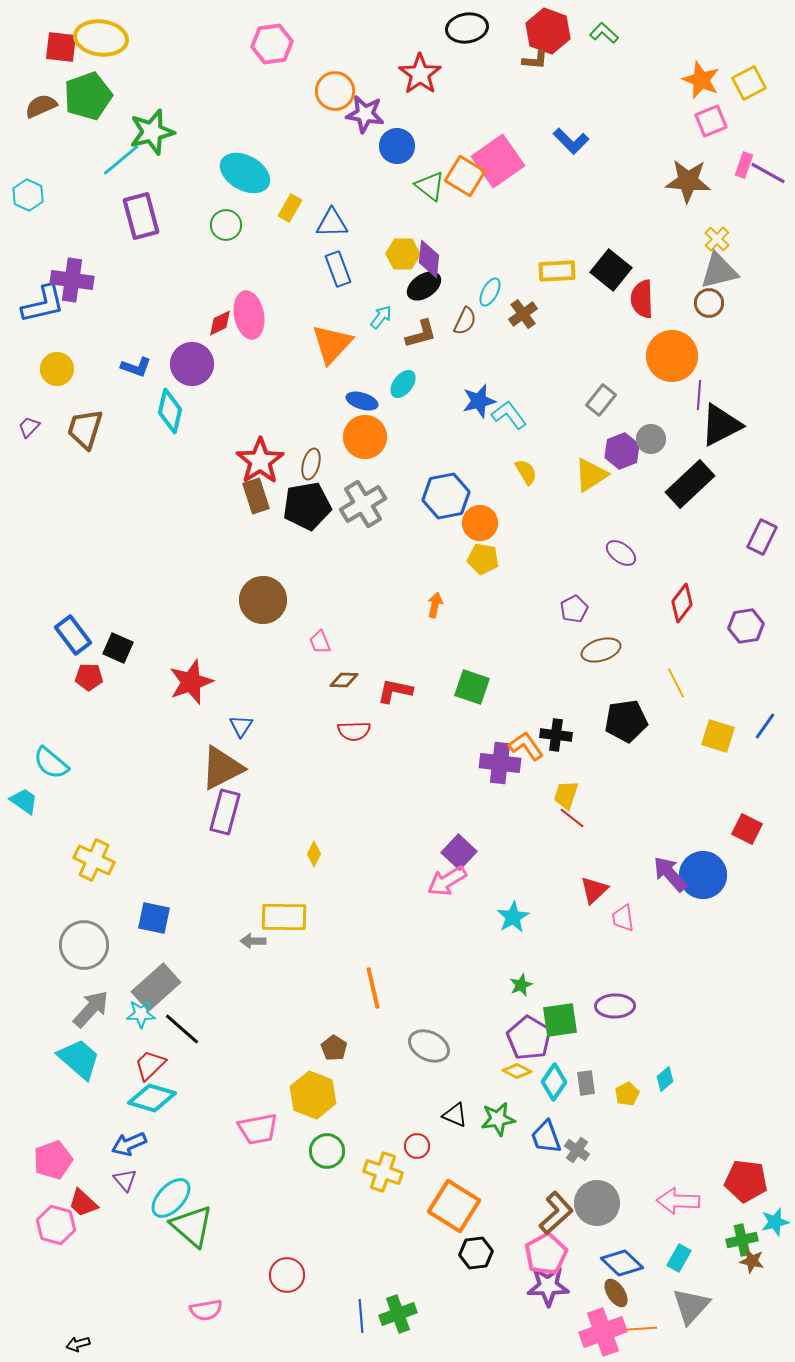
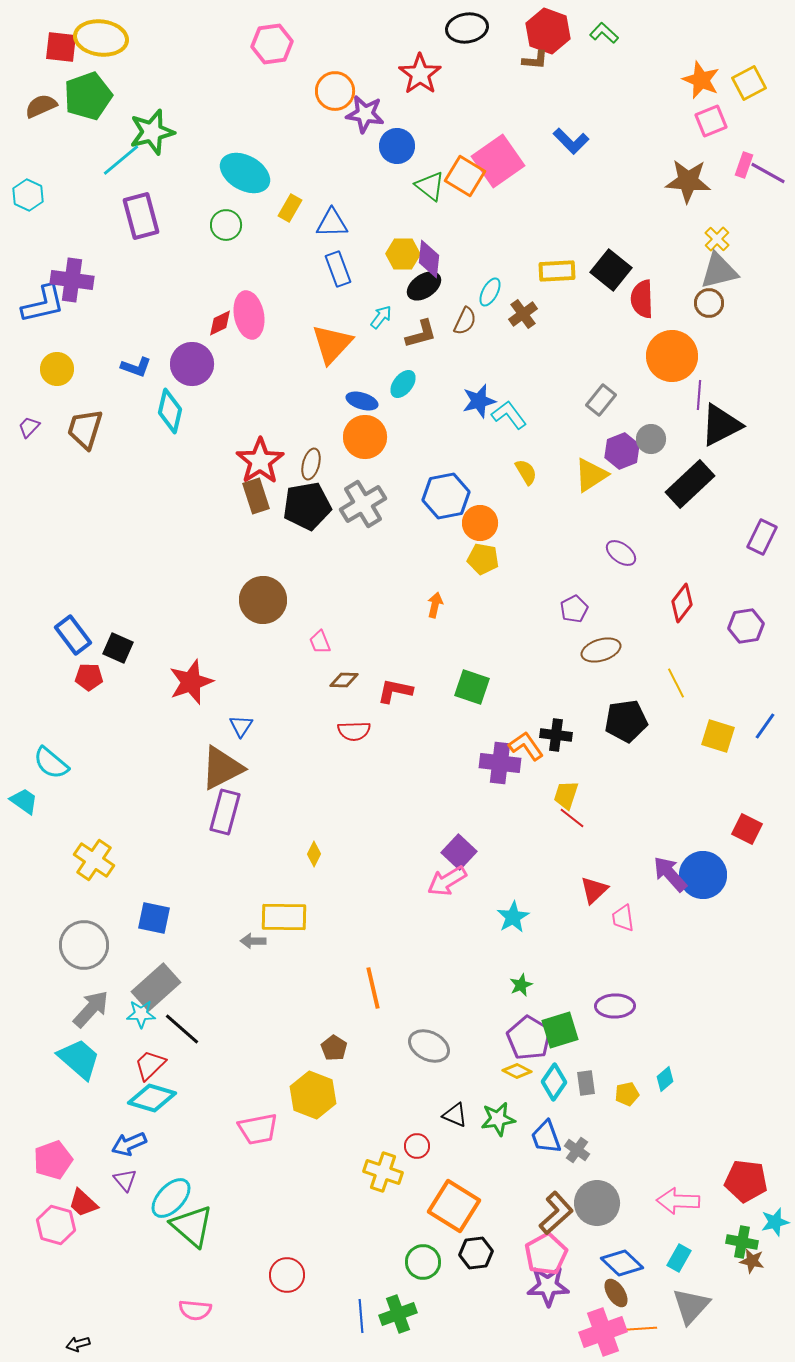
yellow cross at (94, 860): rotated 9 degrees clockwise
green square at (560, 1020): moved 10 px down; rotated 9 degrees counterclockwise
yellow pentagon at (627, 1094): rotated 15 degrees clockwise
green circle at (327, 1151): moved 96 px right, 111 px down
green cross at (742, 1240): moved 2 px down; rotated 24 degrees clockwise
pink semicircle at (206, 1310): moved 11 px left; rotated 16 degrees clockwise
